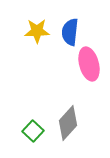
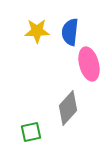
gray diamond: moved 15 px up
green square: moved 2 px left, 1 px down; rotated 35 degrees clockwise
